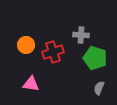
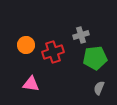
gray cross: rotated 21 degrees counterclockwise
green pentagon: rotated 25 degrees counterclockwise
